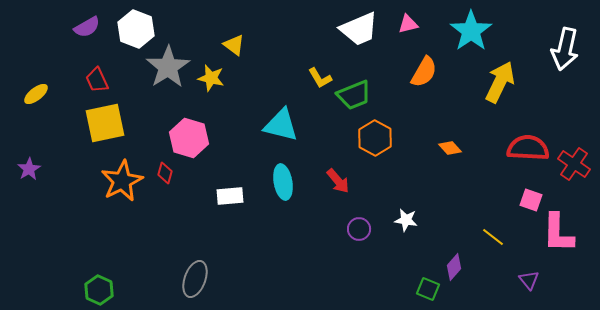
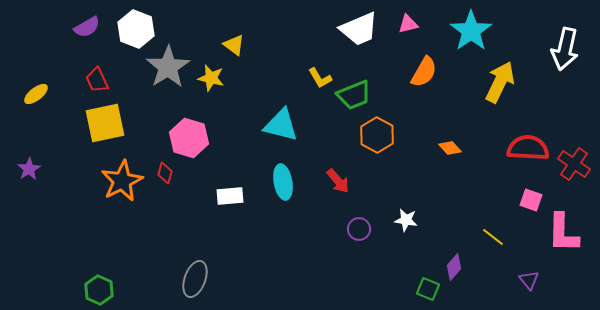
orange hexagon: moved 2 px right, 3 px up
pink L-shape: moved 5 px right
